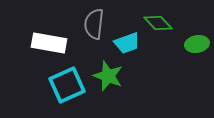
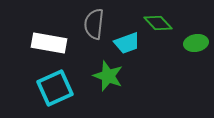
green ellipse: moved 1 px left, 1 px up
cyan square: moved 12 px left, 3 px down
